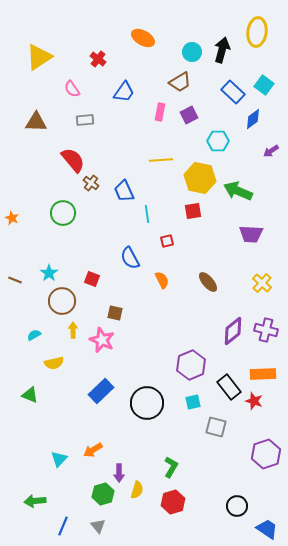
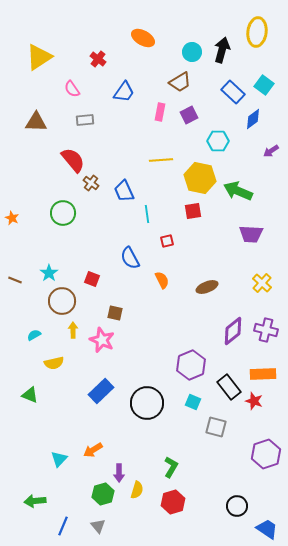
brown ellipse at (208, 282): moved 1 px left, 5 px down; rotated 70 degrees counterclockwise
cyan square at (193, 402): rotated 35 degrees clockwise
